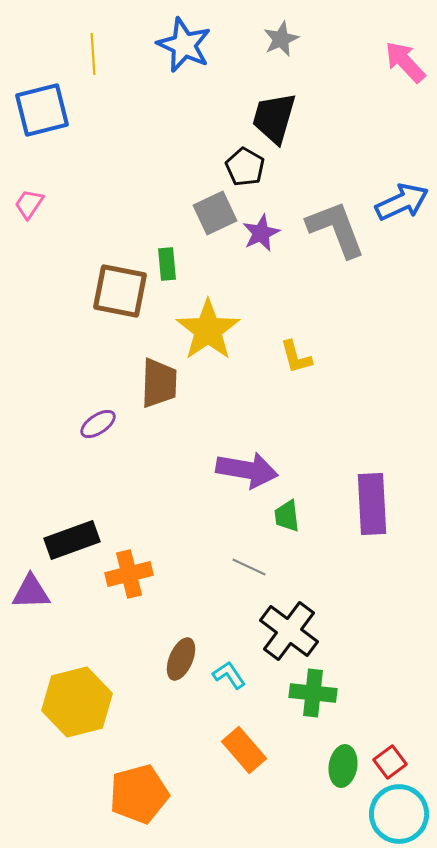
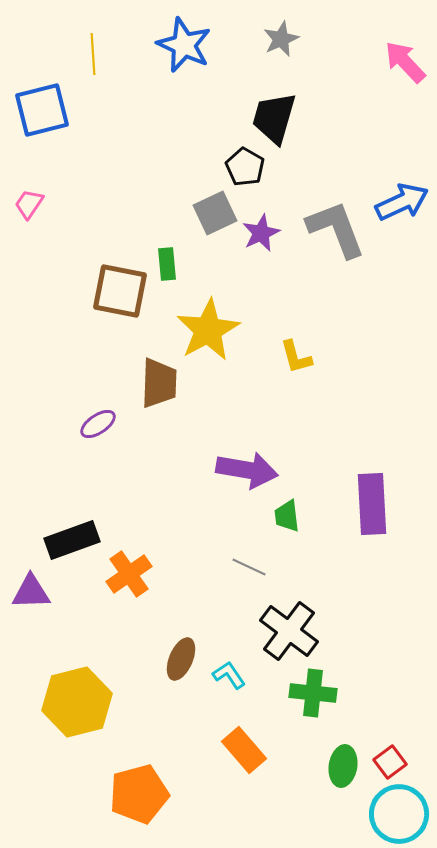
yellow star: rotated 6 degrees clockwise
orange cross: rotated 21 degrees counterclockwise
